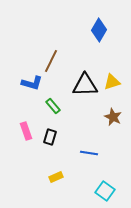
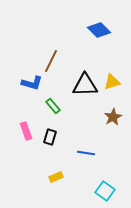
blue diamond: rotated 75 degrees counterclockwise
brown star: rotated 18 degrees clockwise
blue line: moved 3 px left
